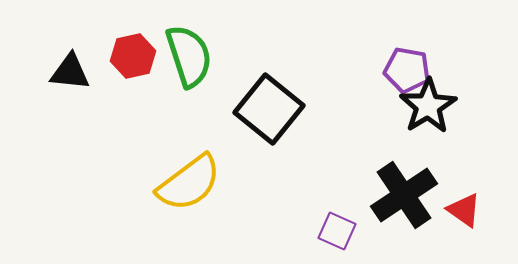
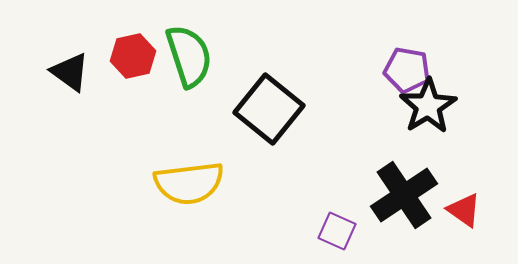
black triangle: rotated 30 degrees clockwise
yellow semicircle: rotated 30 degrees clockwise
